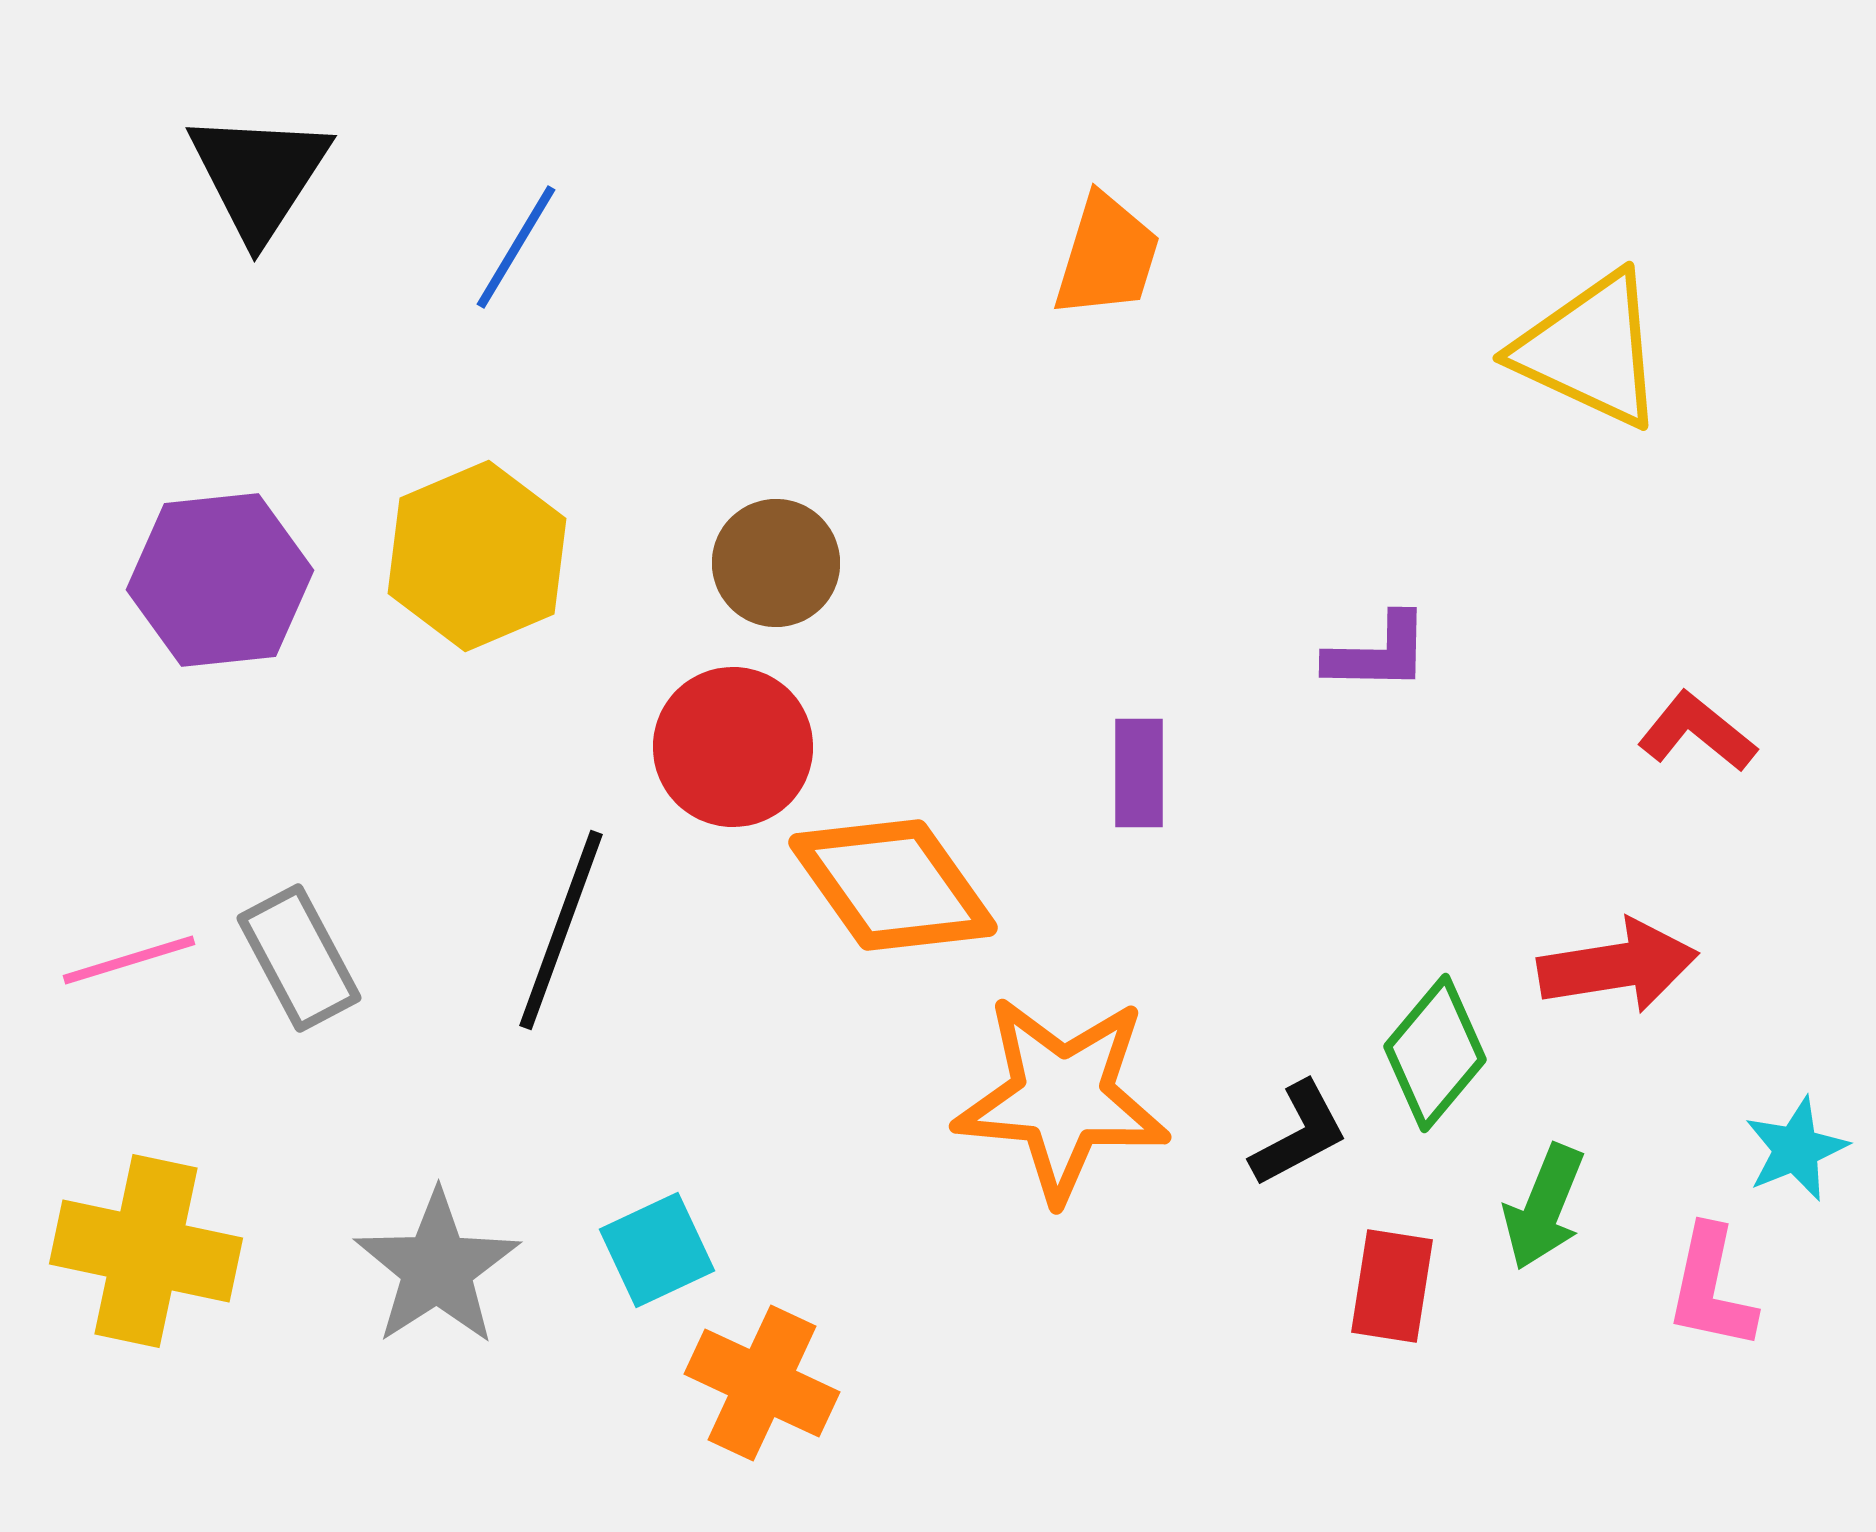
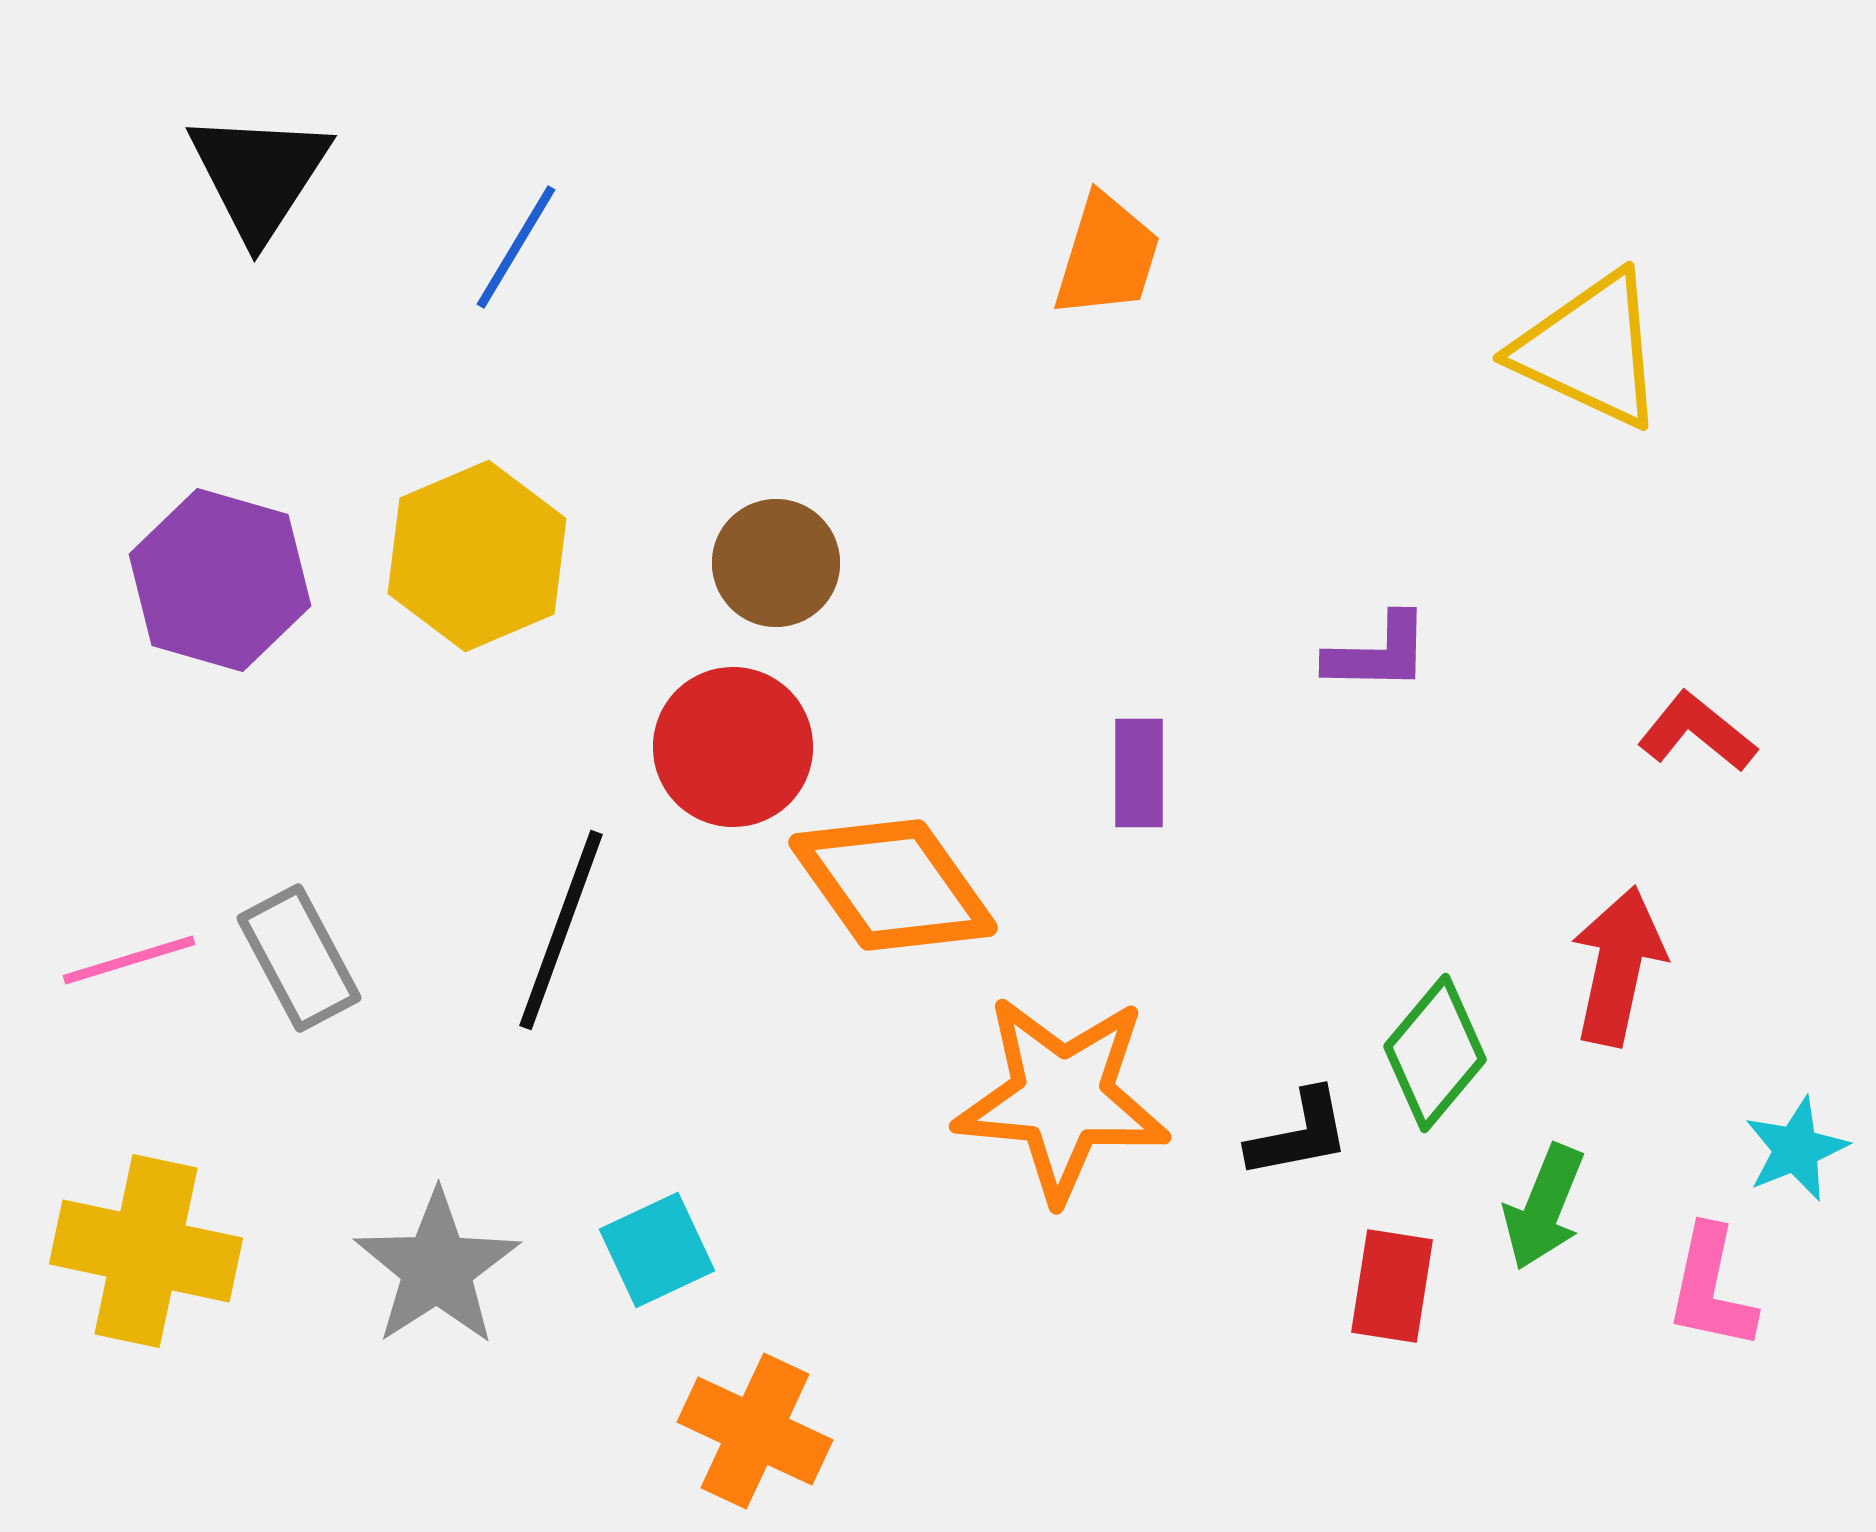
purple hexagon: rotated 22 degrees clockwise
red arrow: rotated 69 degrees counterclockwise
black L-shape: rotated 17 degrees clockwise
orange cross: moved 7 px left, 48 px down
